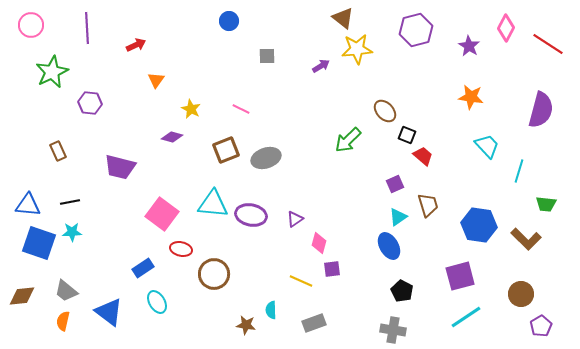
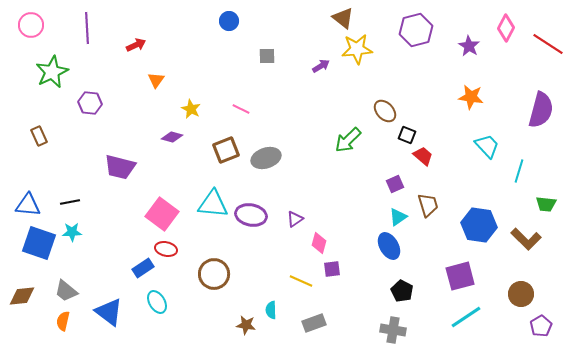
brown rectangle at (58, 151): moved 19 px left, 15 px up
red ellipse at (181, 249): moved 15 px left
